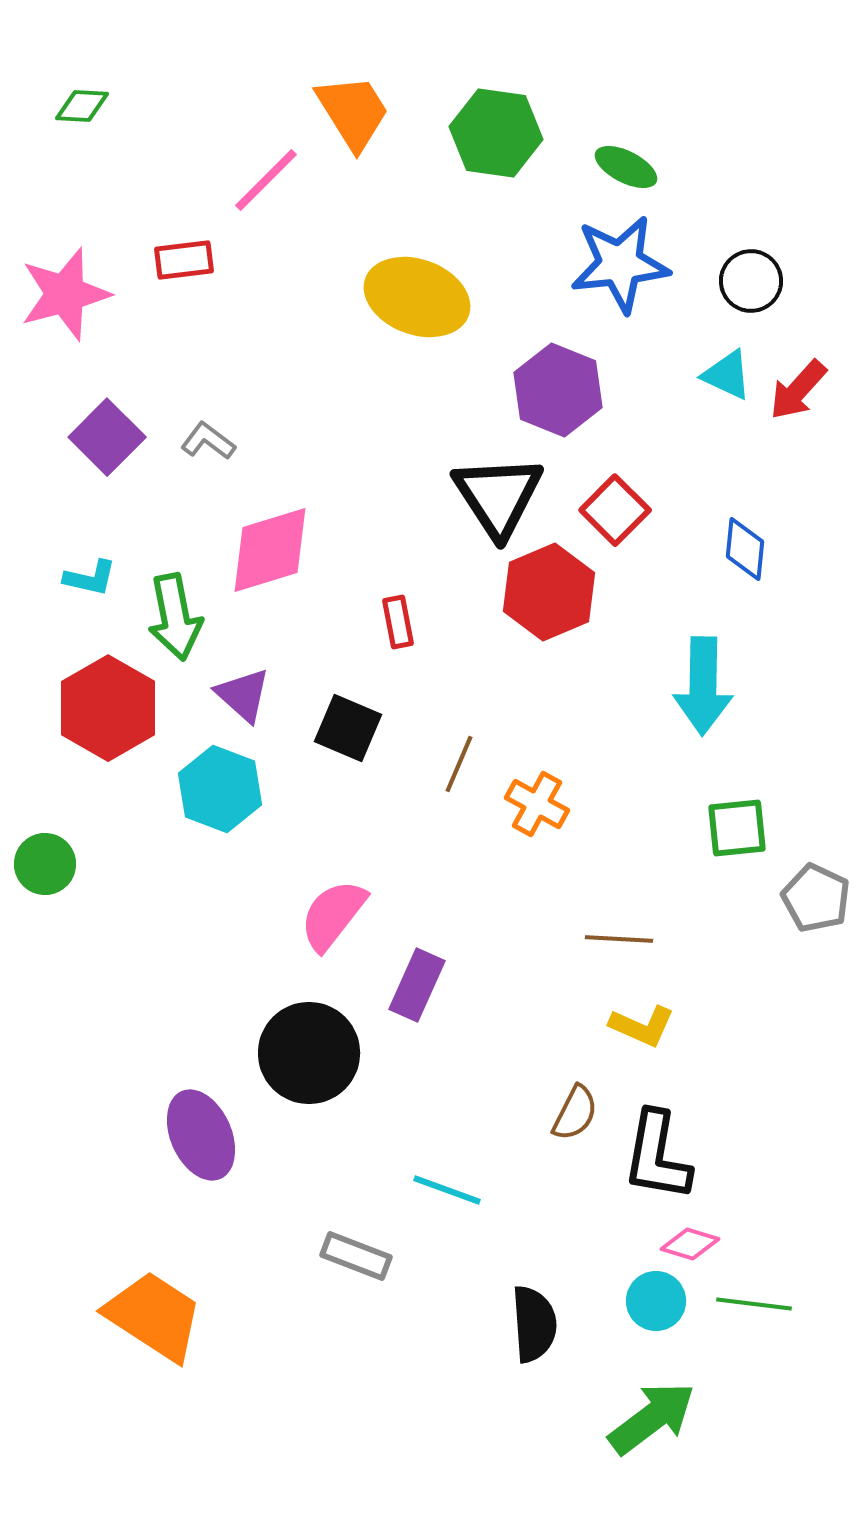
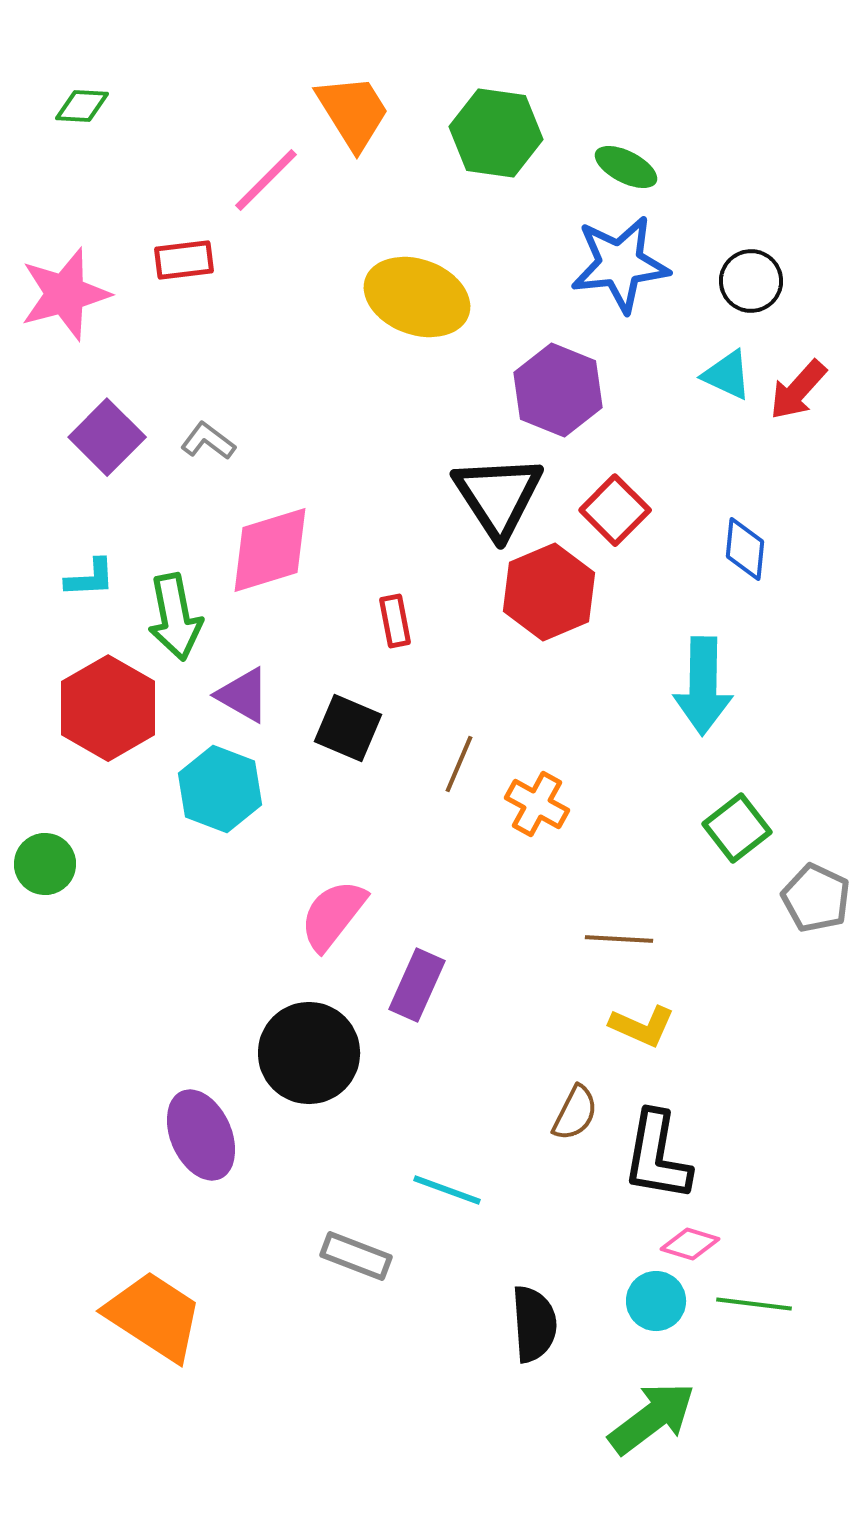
cyan L-shape at (90, 578): rotated 16 degrees counterclockwise
red rectangle at (398, 622): moved 3 px left, 1 px up
purple triangle at (243, 695): rotated 12 degrees counterclockwise
green square at (737, 828): rotated 32 degrees counterclockwise
